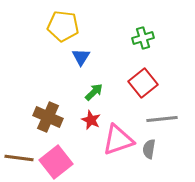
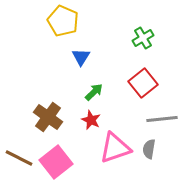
yellow pentagon: moved 5 px up; rotated 16 degrees clockwise
green cross: rotated 15 degrees counterclockwise
brown cross: rotated 12 degrees clockwise
pink triangle: moved 3 px left, 8 px down
brown line: rotated 20 degrees clockwise
